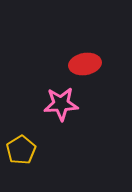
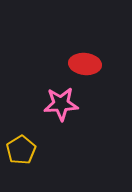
red ellipse: rotated 16 degrees clockwise
